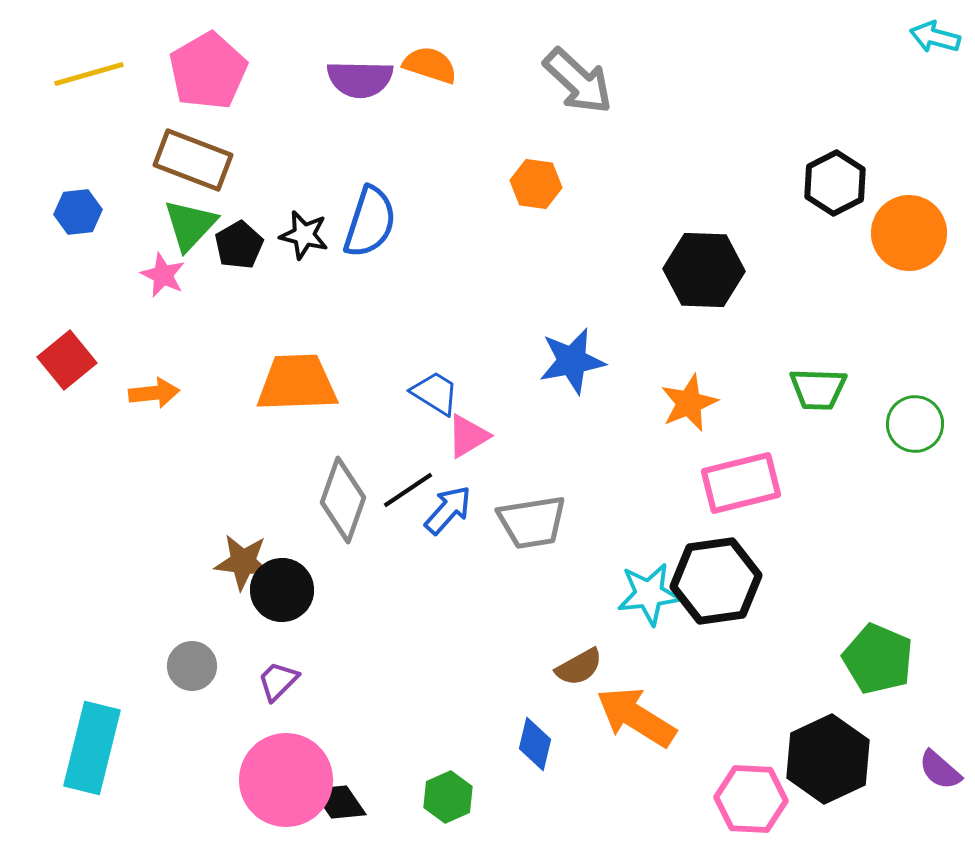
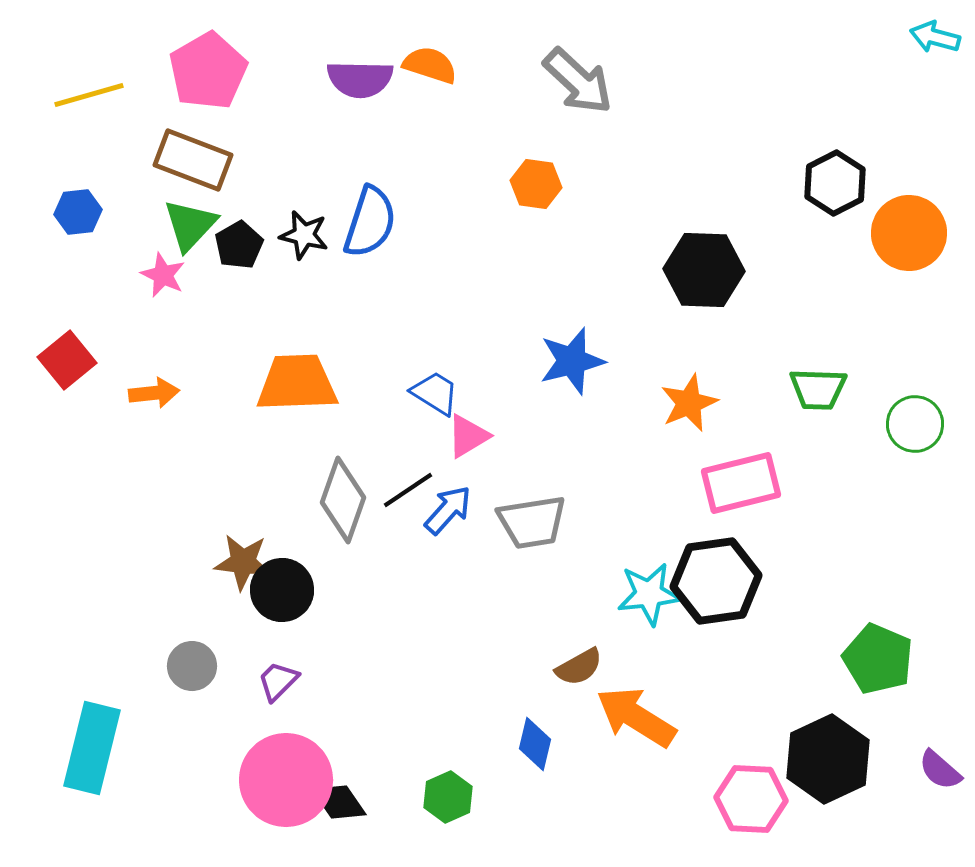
yellow line at (89, 74): moved 21 px down
blue star at (572, 361): rotated 4 degrees counterclockwise
